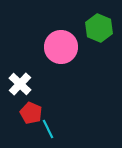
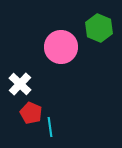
cyan line: moved 2 px right, 2 px up; rotated 18 degrees clockwise
